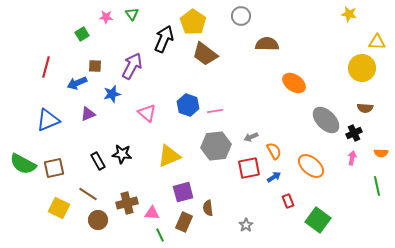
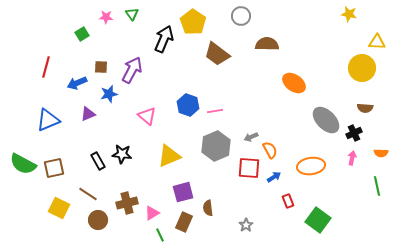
brown trapezoid at (205, 54): moved 12 px right
brown square at (95, 66): moved 6 px right, 1 px down
purple arrow at (132, 66): moved 4 px down
blue star at (112, 94): moved 3 px left
pink triangle at (147, 113): moved 3 px down
gray hexagon at (216, 146): rotated 16 degrees counterclockwise
orange semicircle at (274, 151): moved 4 px left, 1 px up
orange ellipse at (311, 166): rotated 48 degrees counterclockwise
red square at (249, 168): rotated 15 degrees clockwise
pink triangle at (152, 213): rotated 35 degrees counterclockwise
